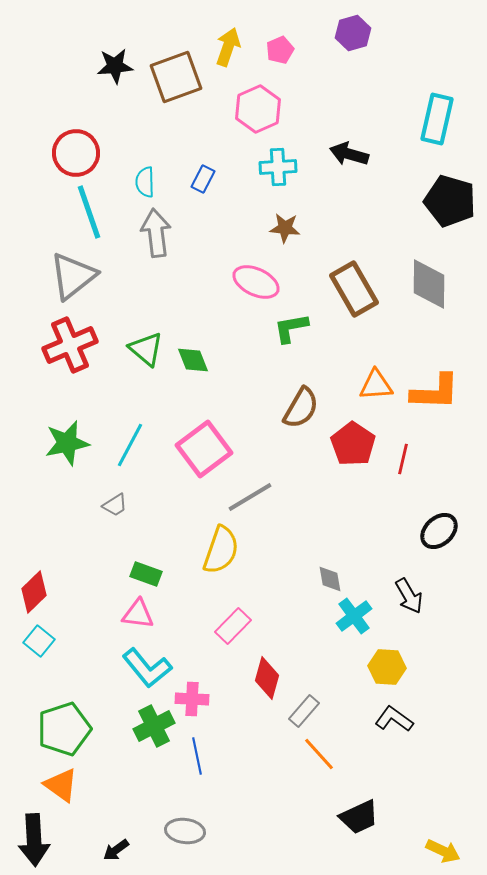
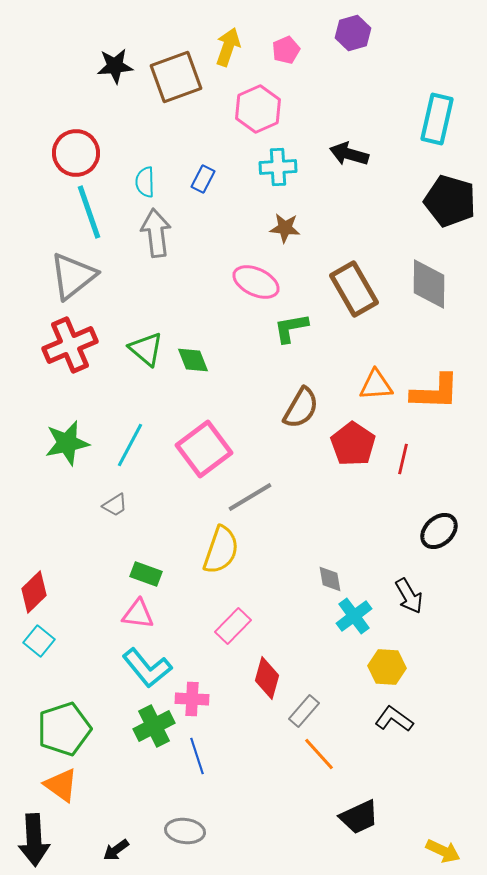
pink pentagon at (280, 50): moved 6 px right
blue line at (197, 756): rotated 6 degrees counterclockwise
